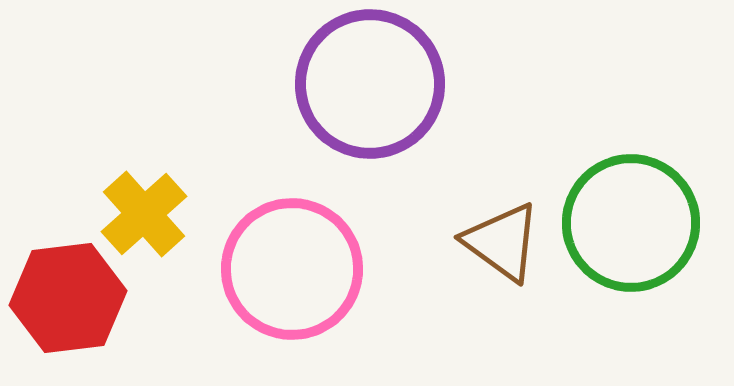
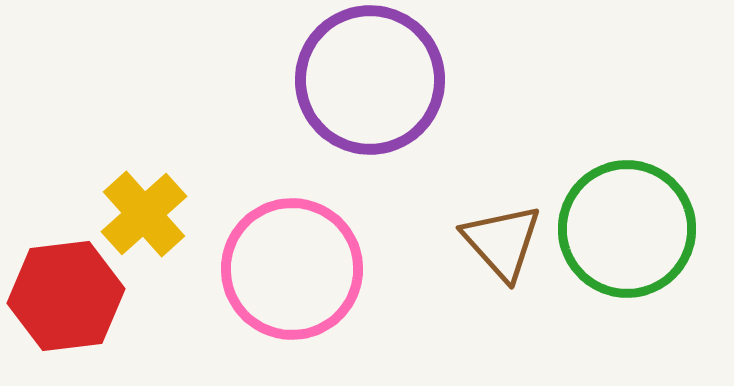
purple circle: moved 4 px up
green circle: moved 4 px left, 6 px down
brown triangle: rotated 12 degrees clockwise
red hexagon: moved 2 px left, 2 px up
